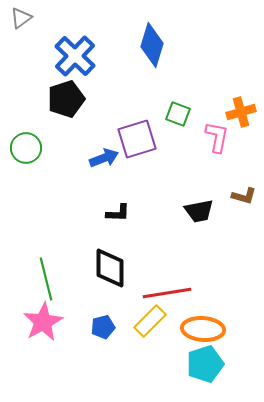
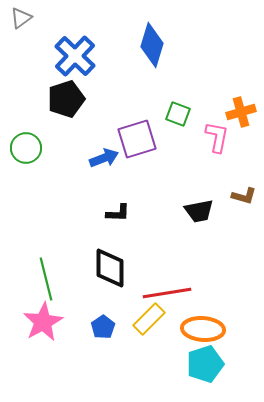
yellow rectangle: moved 1 px left, 2 px up
blue pentagon: rotated 20 degrees counterclockwise
